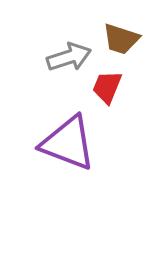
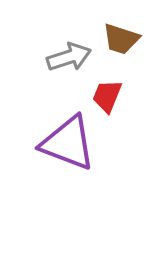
red trapezoid: moved 9 px down
